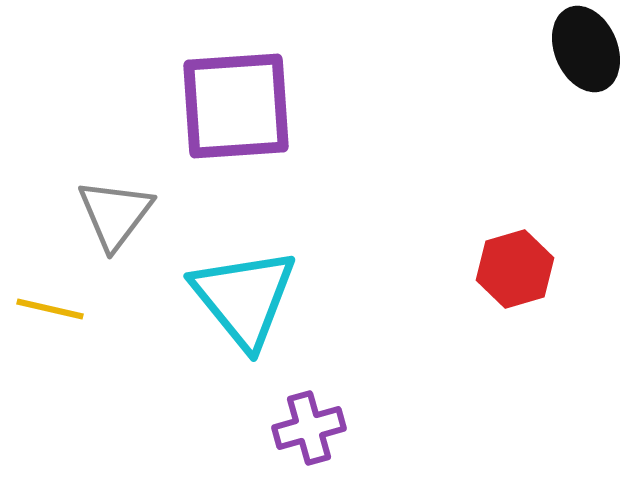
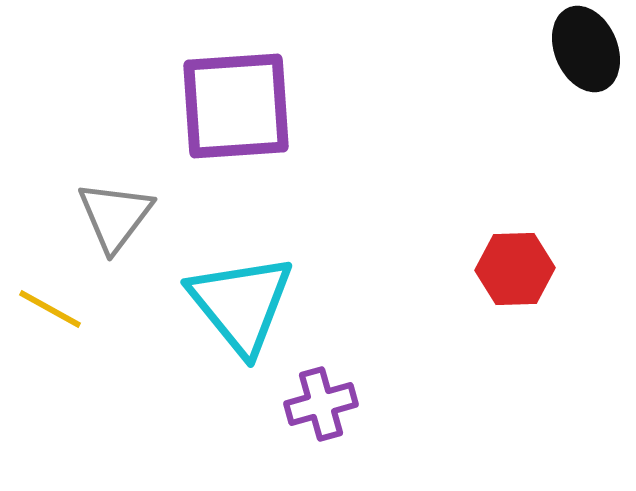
gray triangle: moved 2 px down
red hexagon: rotated 14 degrees clockwise
cyan triangle: moved 3 px left, 6 px down
yellow line: rotated 16 degrees clockwise
purple cross: moved 12 px right, 24 px up
